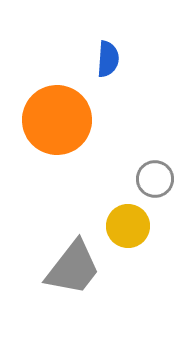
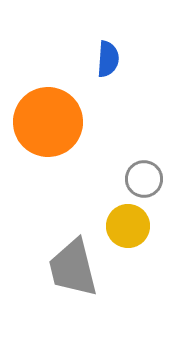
orange circle: moved 9 px left, 2 px down
gray circle: moved 11 px left
gray trapezoid: rotated 128 degrees clockwise
